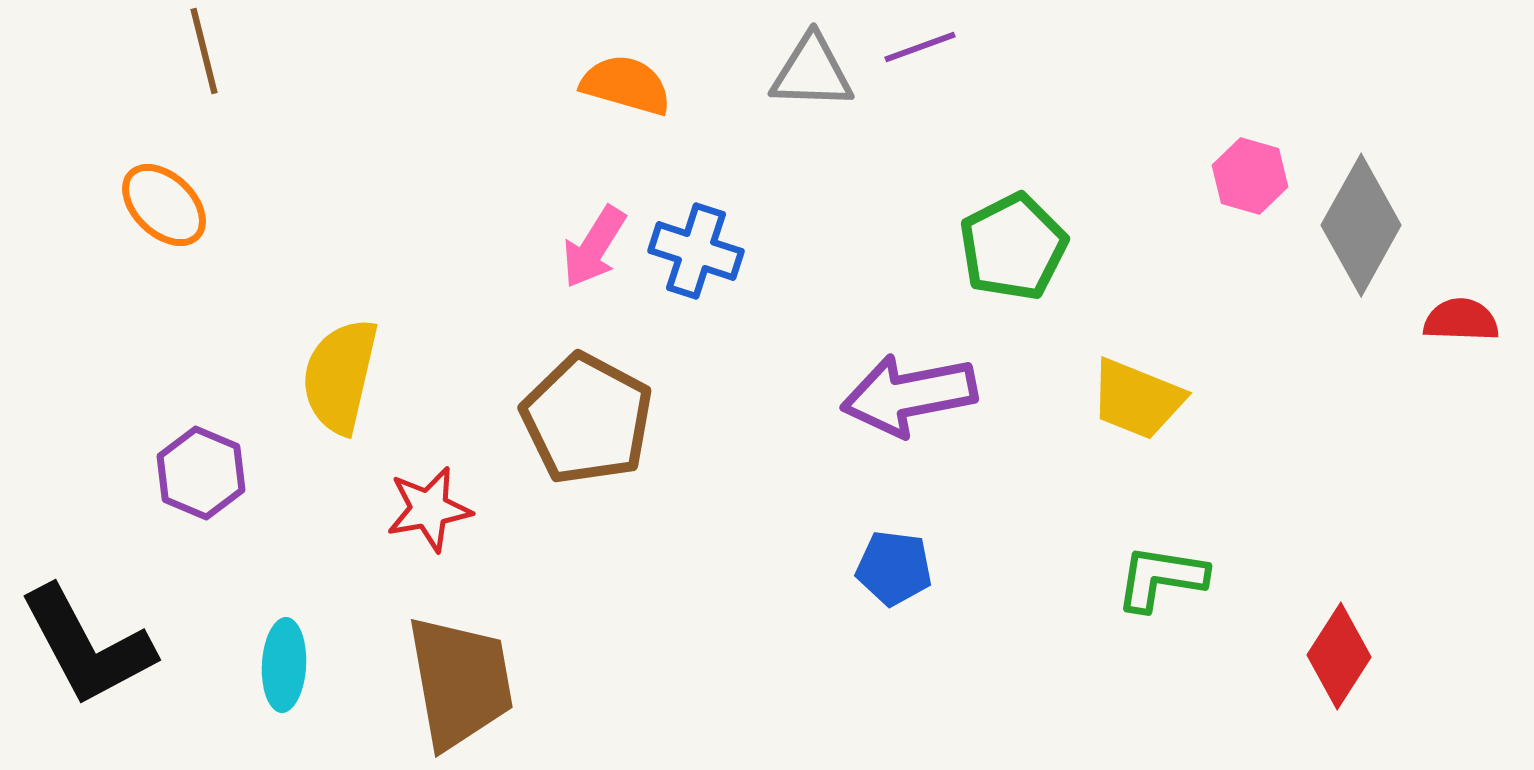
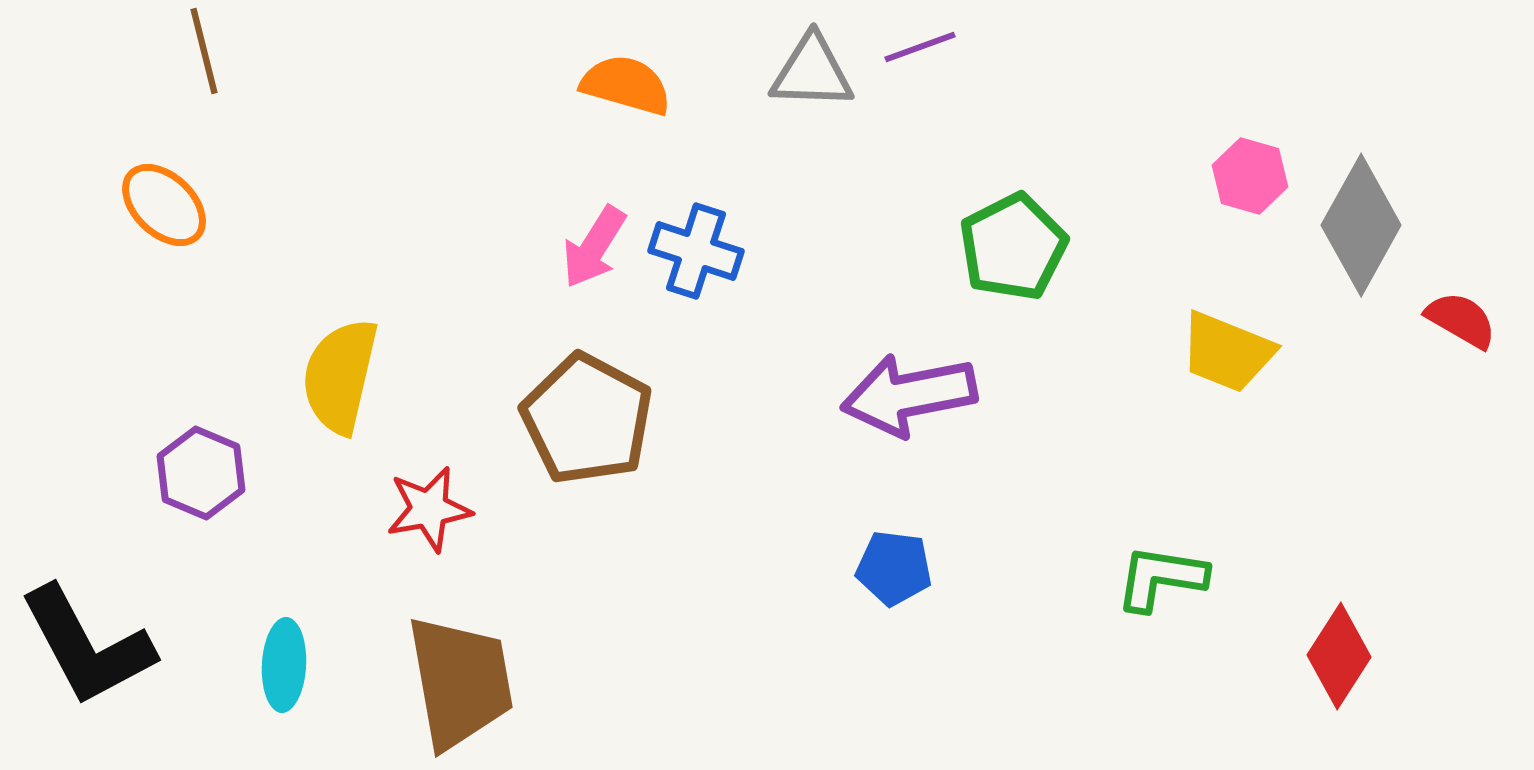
red semicircle: rotated 28 degrees clockwise
yellow trapezoid: moved 90 px right, 47 px up
